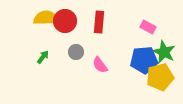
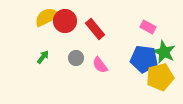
yellow semicircle: moved 1 px right, 1 px up; rotated 25 degrees counterclockwise
red rectangle: moved 4 px left, 7 px down; rotated 45 degrees counterclockwise
gray circle: moved 6 px down
blue pentagon: moved 1 px up; rotated 12 degrees clockwise
